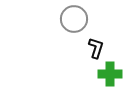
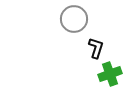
green cross: rotated 20 degrees counterclockwise
